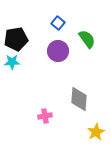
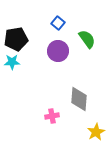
pink cross: moved 7 px right
